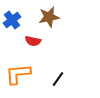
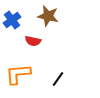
brown star: moved 1 px left, 1 px up; rotated 25 degrees clockwise
